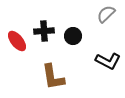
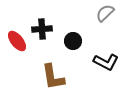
gray semicircle: moved 1 px left, 1 px up
black cross: moved 2 px left, 2 px up
black circle: moved 5 px down
black L-shape: moved 2 px left, 1 px down
